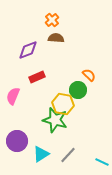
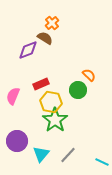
orange cross: moved 3 px down
brown semicircle: moved 11 px left; rotated 28 degrees clockwise
red rectangle: moved 4 px right, 7 px down
yellow hexagon: moved 12 px left, 2 px up
green star: rotated 20 degrees clockwise
cyan triangle: rotated 18 degrees counterclockwise
